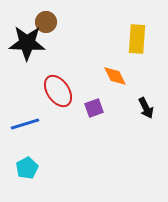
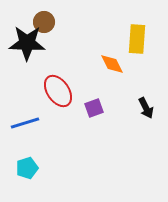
brown circle: moved 2 px left
orange diamond: moved 3 px left, 12 px up
blue line: moved 1 px up
cyan pentagon: rotated 10 degrees clockwise
